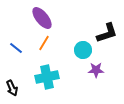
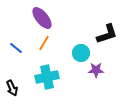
black L-shape: moved 1 px down
cyan circle: moved 2 px left, 3 px down
